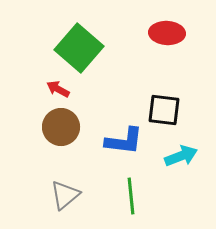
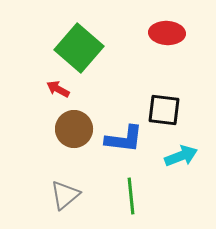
brown circle: moved 13 px right, 2 px down
blue L-shape: moved 2 px up
